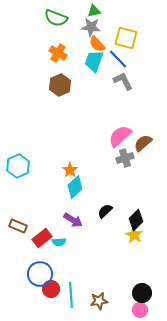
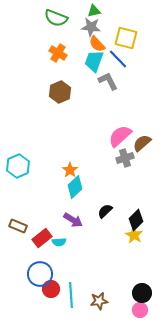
gray L-shape: moved 15 px left
brown hexagon: moved 7 px down
brown semicircle: moved 1 px left
